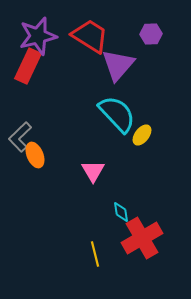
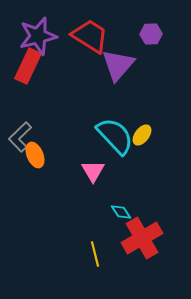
cyan semicircle: moved 2 px left, 22 px down
cyan diamond: rotated 25 degrees counterclockwise
